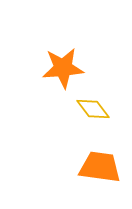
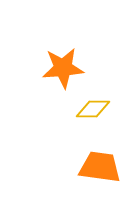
yellow diamond: rotated 52 degrees counterclockwise
